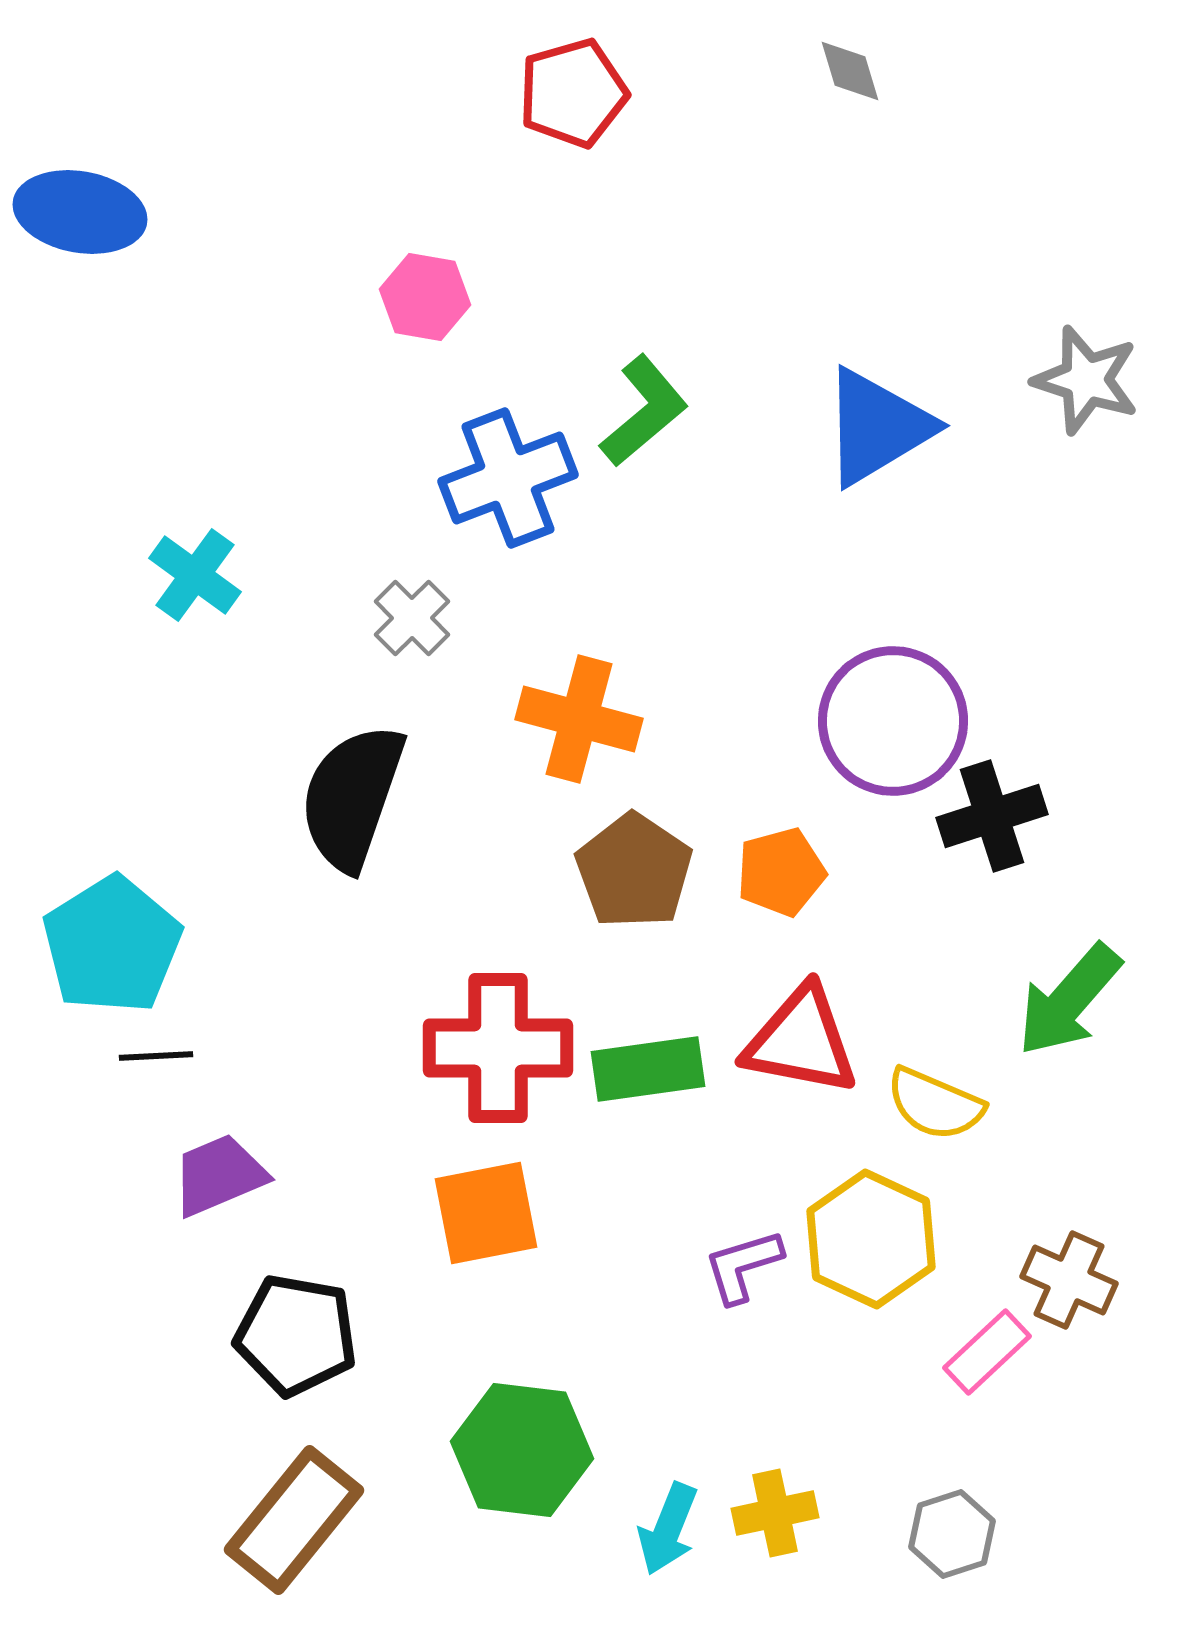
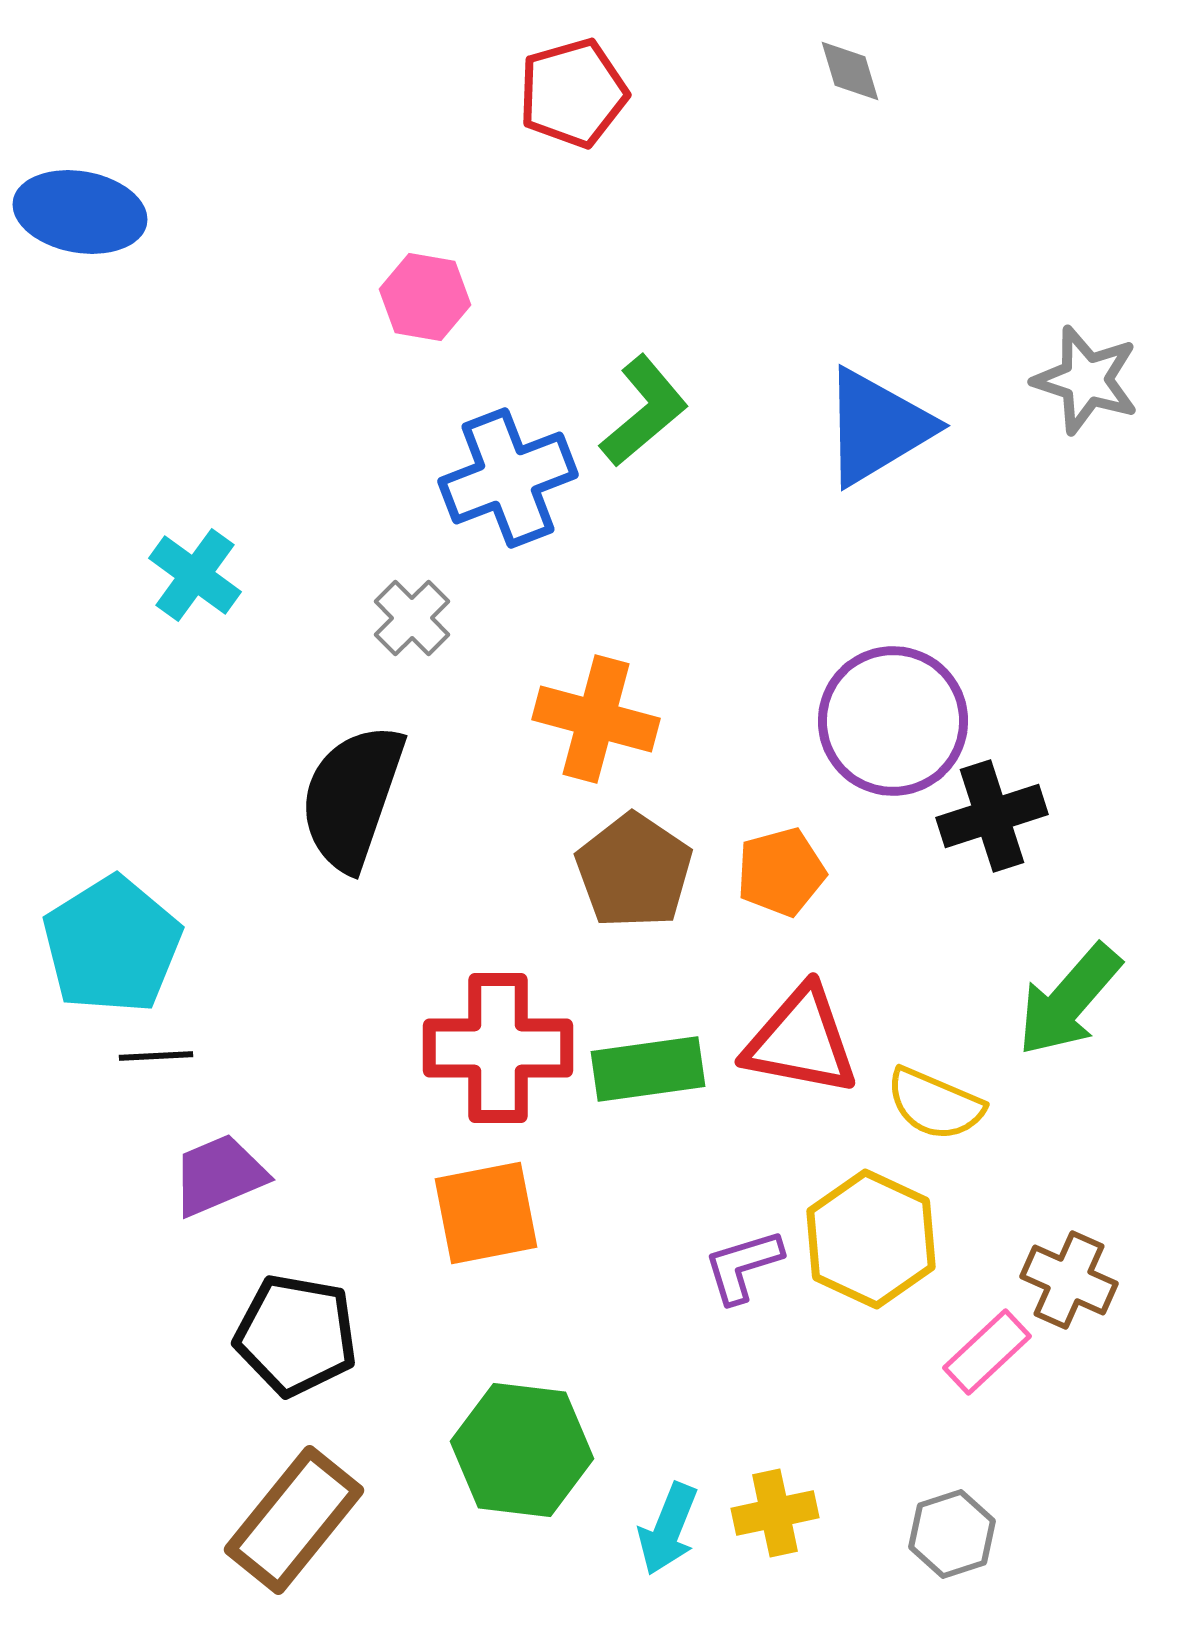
orange cross: moved 17 px right
